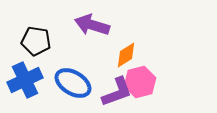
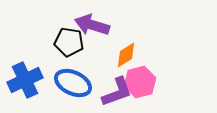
black pentagon: moved 33 px right, 1 px down
blue ellipse: rotated 6 degrees counterclockwise
